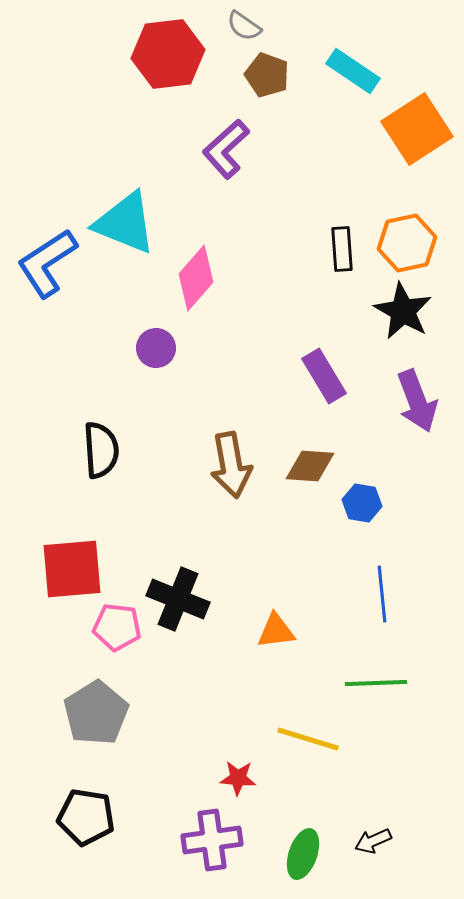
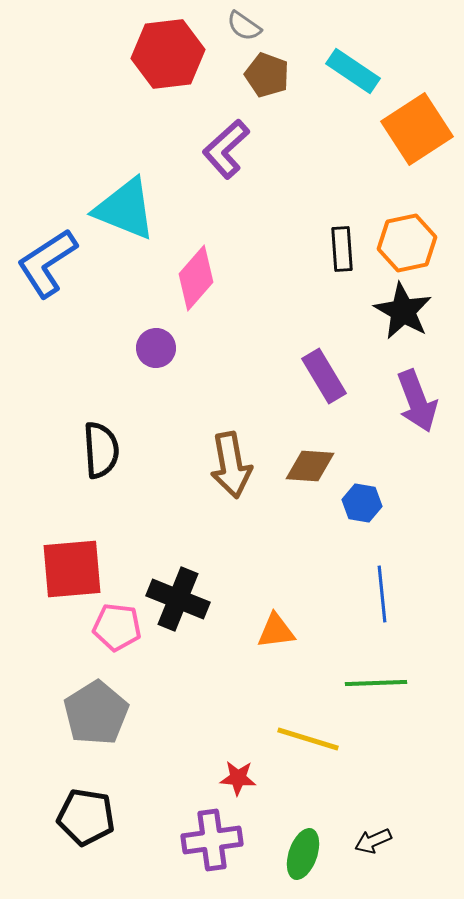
cyan triangle: moved 14 px up
